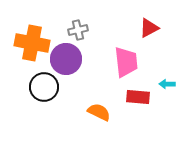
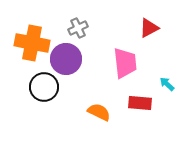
gray cross: moved 2 px up; rotated 12 degrees counterclockwise
pink trapezoid: moved 1 px left, 1 px down
cyan arrow: rotated 42 degrees clockwise
red rectangle: moved 2 px right, 6 px down
